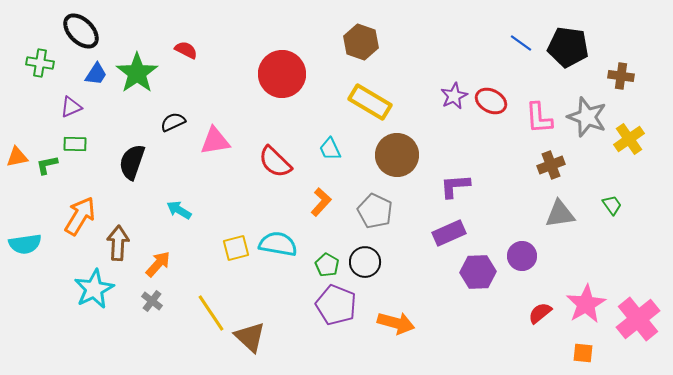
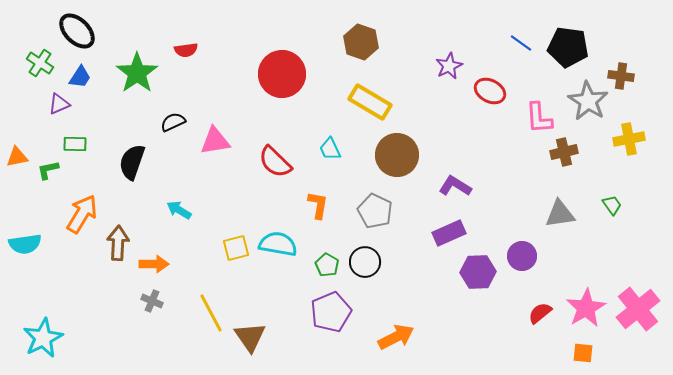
black ellipse at (81, 31): moved 4 px left
red semicircle at (186, 50): rotated 145 degrees clockwise
green cross at (40, 63): rotated 24 degrees clockwise
blue trapezoid at (96, 74): moved 16 px left, 3 px down
purple star at (454, 96): moved 5 px left, 30 px up
red ellipse at (491, 101): moved 1 px left, 10 px up
purple triangle at (71, 107): moved 12 px left, 3 px up
gray star at (587, 117): moved 1 px right, 16 px up; rotated 12 degrees clockwise
yellow cross at (629, 139): rotated 24 degrees clockwise
green L-shape at (47, 165): moved 1 px right, 5 px down
brown cross at (551, 165): moved 13 px right, 13 px up; rotated 8 degrees clockwise
purple L-shape at (455, 186): rotated 36 degrees clockwise
orange L-shape at (321, 202): moved 3 px left, 3 px down; rotated 32 degrees counterclockwise
orange arrow at (80, 216): moved 2 px right, 2 px up
orange arrow at (158, 264): moved 4 px left; rotated 48 degrees clockwise
cyan star at (94, 289): moved 51 px left, 49 px down
gray cross at (152, 301): rotated 15 degrees counterclockwise
pink star at (586, 304): moved 4 px down
purple pentagon at (336, 305): moved 5 px left, 7 px down; rotated 27 degrees clockwise
yellow line at (211, 313): rotated 6 degrees clockwise
pink cross at (638, 319): moved 10 px up
orange arrow at (396, 323): moved 14 px down; rotated 42 degrees counterclockwise
brown triangle at (250, 337): rotated 12 degrees clockwise
